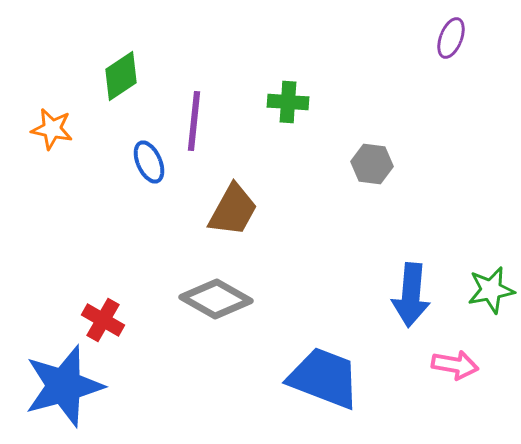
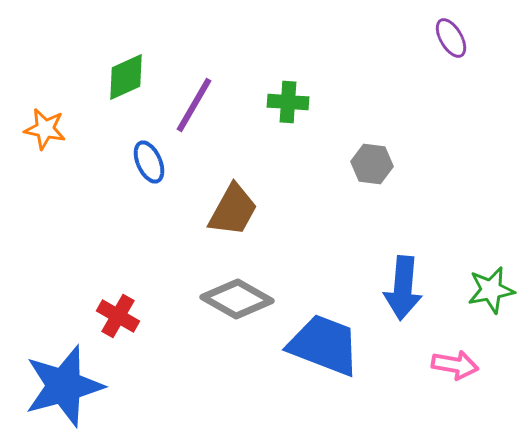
purple ellipse: rotated 51 degrees counterclockwise
green diamond: moved 5 px right, 1 px down; rotated 9 degrees clockwise
purple line: moved 16 px up; rotated 24 degrees clockwise
orange star: moved 7 px left
blue arrow: moved 8 px left, 7 px up
gray diamond: moved 21 px right
red cross: moved 15 px right, 4 px up
blue trapezoid: moved 33 px up
